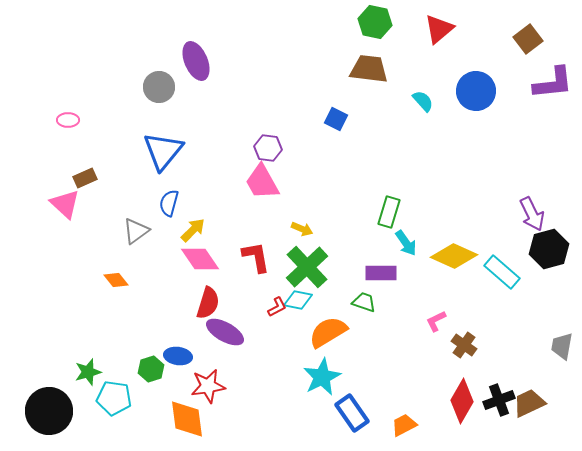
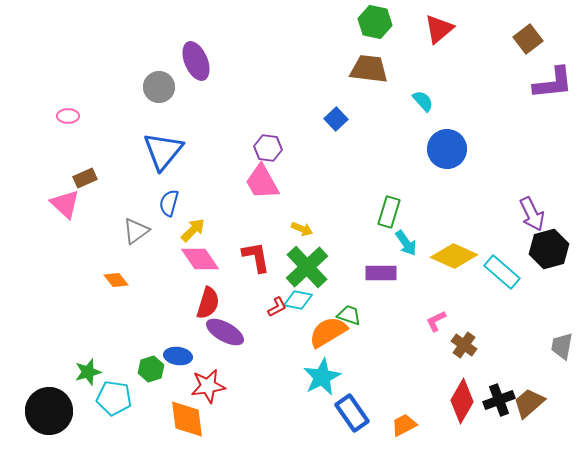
blue circle at (476, 91): moved 29 px left, 58 px down
blue square at (336, 119): rotated 20 degrees clockwise
pink ellipse at (68, 120): moved 4 px up
green trapezoid at (364, 302): moved 15 px left, 13 px down
brown trapezoid at (529, 403): rotated 16 degrees counterclockwise
